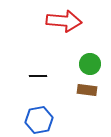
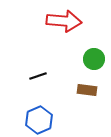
green circle: moved 4 px right, 5 px up
black line: rotated 18 degrees counterclockwise
blue hexagon: rotated 12 degrees counterclockwise
